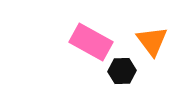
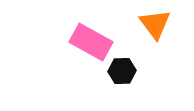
orange triangle: moved 3 px right, 17 px up
